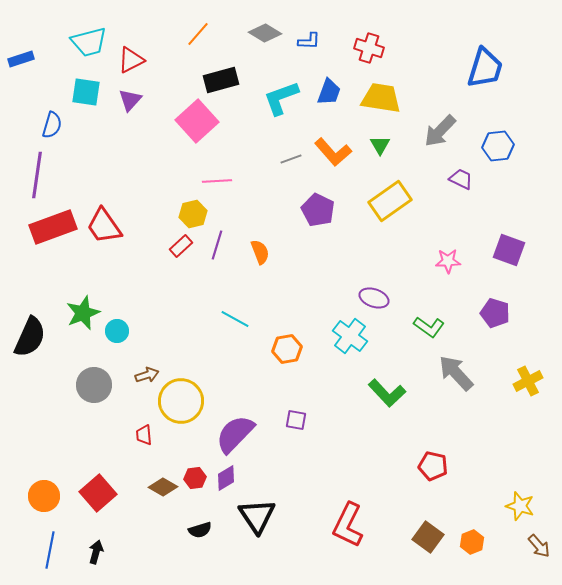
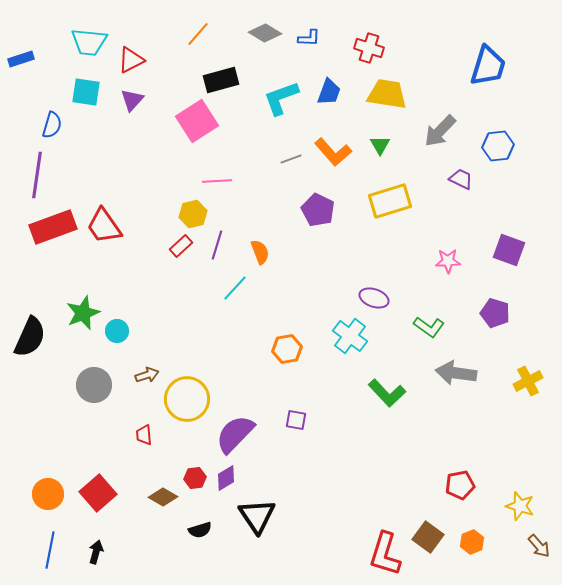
blue L-shape at (309, 41): moved 3 px up
cyan trapezoid at (89, 42): rotated 21 degrees clockwise
blue trapezoid at (485, 68): moved 3 px right, 2 px up
yellow trapezoid at (381, 98): moved 6 px right, 4 px up
purple triangle at (130, 100): moved 2 px right
pink square at (197, 121): rotated 9 degrees clockwise
yellow rectangle at (390, 201): rotated 18 degrees clockwise
cyan line at (235, 319): moved 31 px up; rotated 76 degrees counterclockwise
gray arrow at (456, 373): rotated 39 degrees counterclockwise
yellow circle at (181, 401): moved 6 px right, 2 px up
red pentagon at (433, 466): moved 27 px right, 19 px down; rotated 24 degrees counterclockwise
brown diamond at (163, 487): moved 10 px down
orange circle at (44, 496): moved 4 px right, 2 px up
red L-shape at (348, 525): moved 37 px right, 29 px down; rotated 9 degrees counterclockwise
